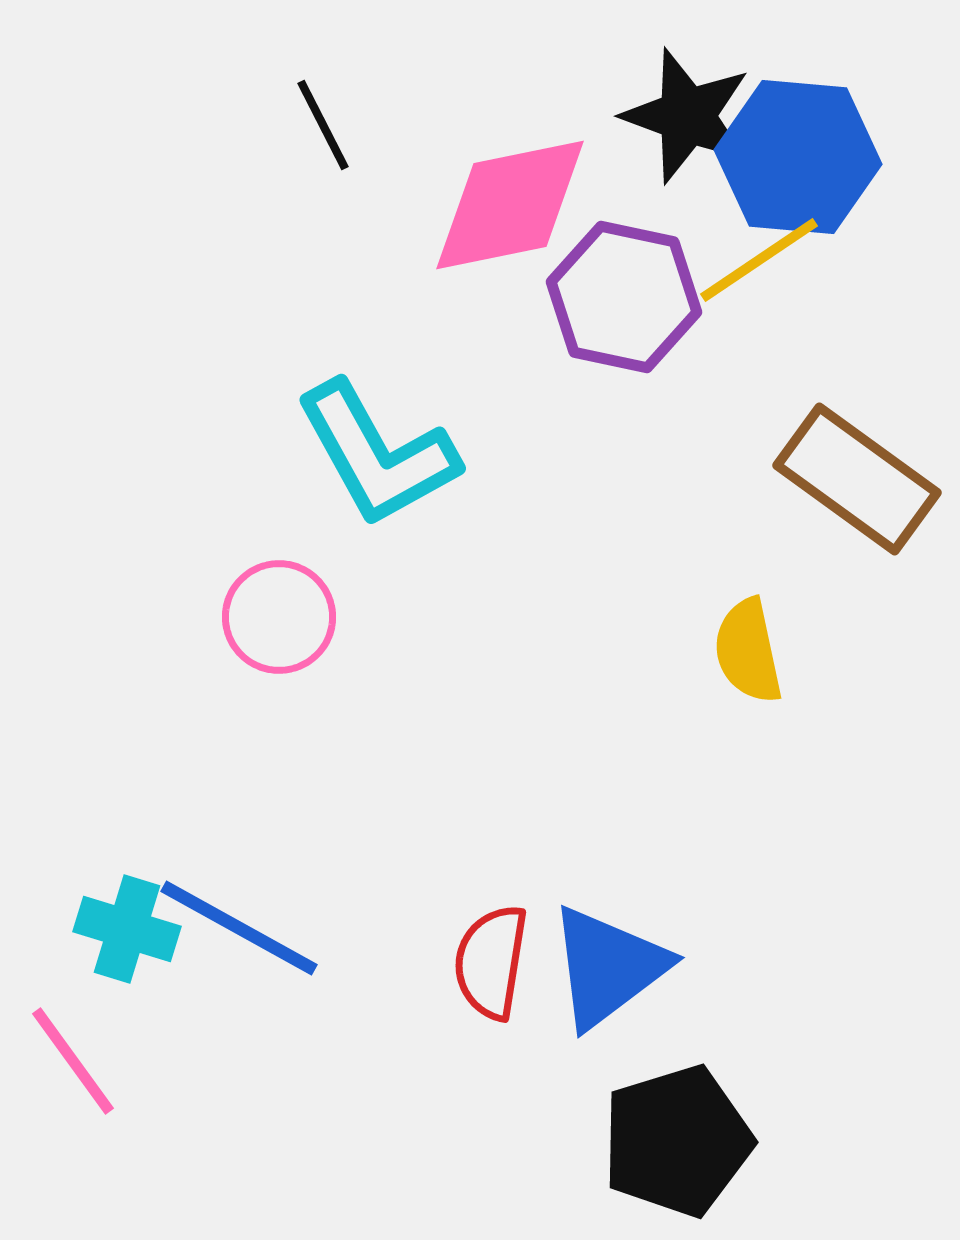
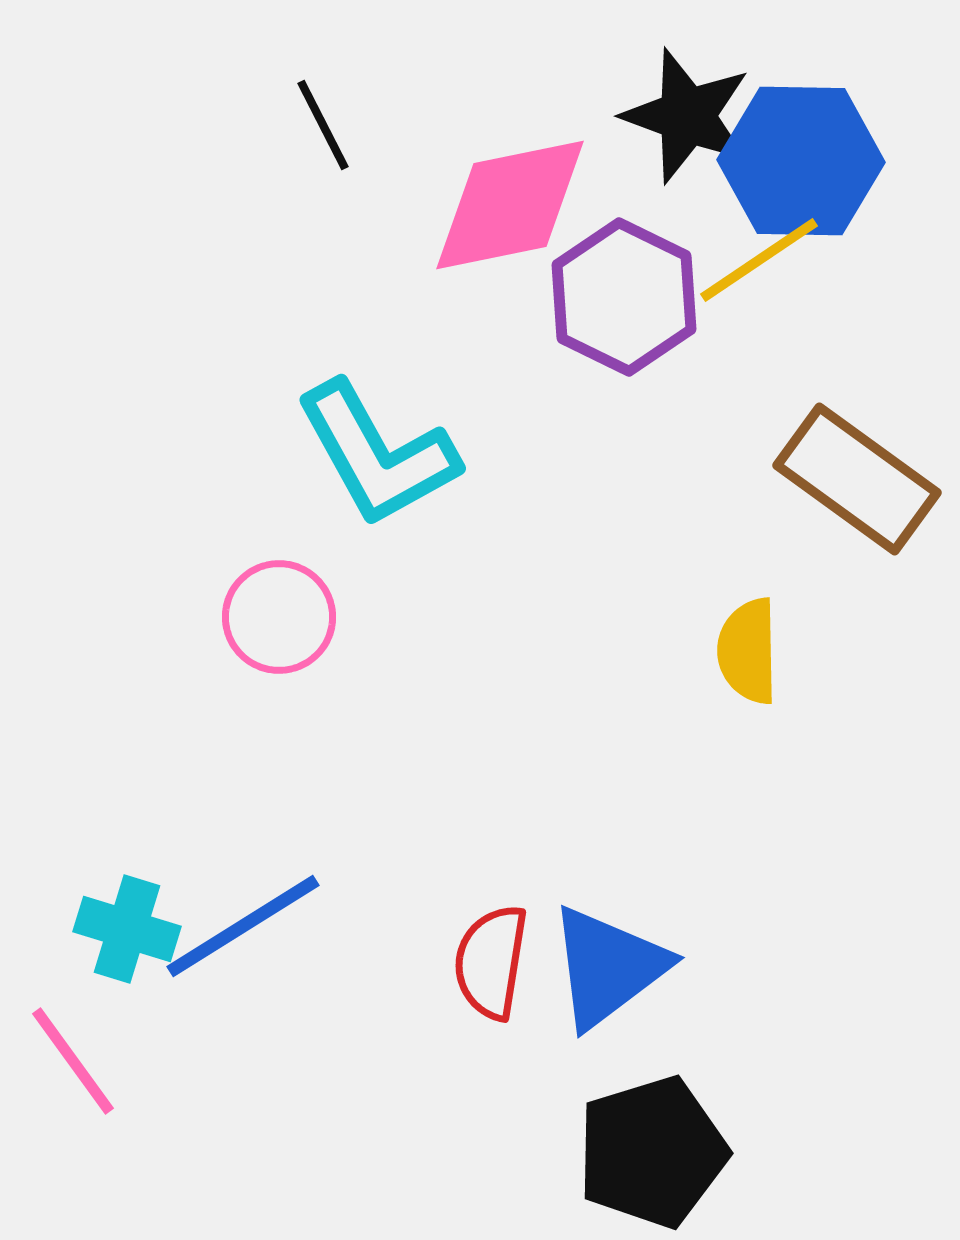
blue hexagon: moved 3 px right, 4 px down; rotated 4 degrees counterclockwise
purple hexagon: rotated 14 degrees clockwise
yellow semicircle: rotated 11 degrees clockwise
blue line: moved 4 px right, 2 px up; rotated 61 degrees counterclockwise
black pentagon: moved 25 px left, 11 px down
